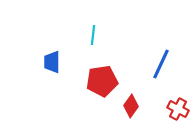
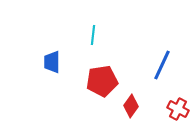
blue line: moved 1 px right, 1 px down
